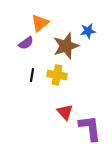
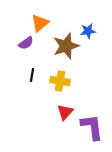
yellow cross: moved 3 px right, 6 px down
red triangle: rotated 24 degrees clockwise
purple L-shape: moved 2 px right, 1 px up
